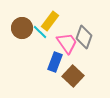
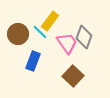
brown circle: moved 4 px left, 6 px down
blue rectangle: moved 22 px left, 1 px up
